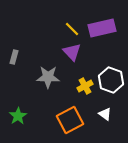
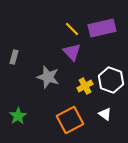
gray star: rotated 15 degrees clockwise
